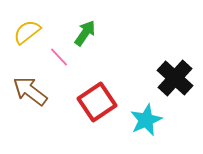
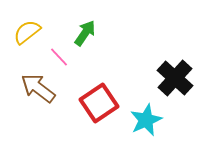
brown arrow: moved 8 px right, 3 px up
red square: moved 2 px right, 1 px down
